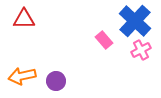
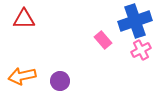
blue cross: rotated 28 degrees clockwise
pink rectangle: moved 1 px left
purple circle: moved 4 px right
